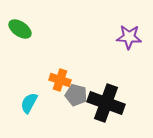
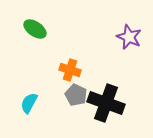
green ellipse: moved 15 px right
purple star: rotated 20 degrees clockwise
orange cross: moved 10 px right, 10 px up
gray pentagon: rotated 10 degrees clockwise
